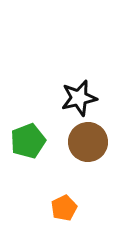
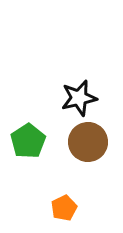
green pentagon: rotated 12 degrees counterclockwise
